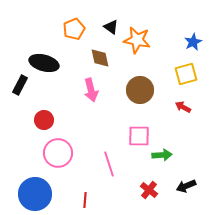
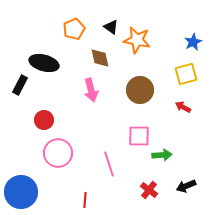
blue circle: moved 14 px left, 2 px up
